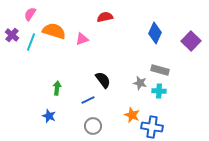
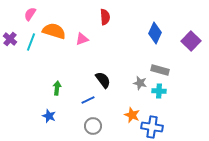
red semicircle: rotated 98 degrees clockwise
purple cross: moved 2 px left, 4 px down
